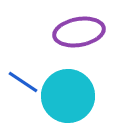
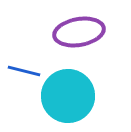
blue line: moved 1 px right, 11 px up; rotated 20 degrees counterclockwise
